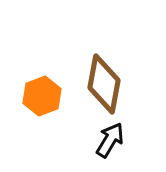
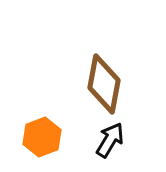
orange hexagon: moved 41 px down
